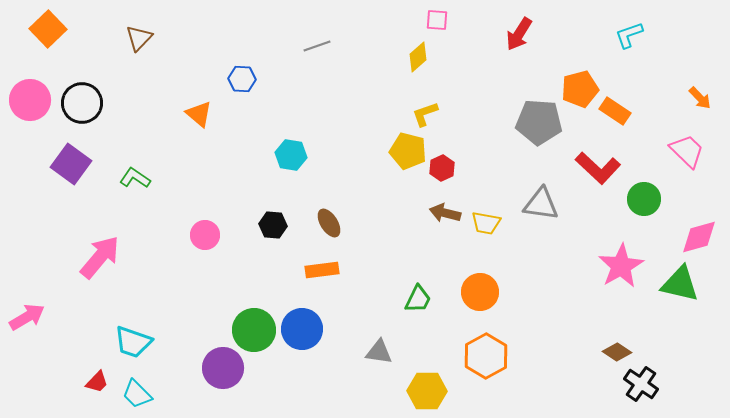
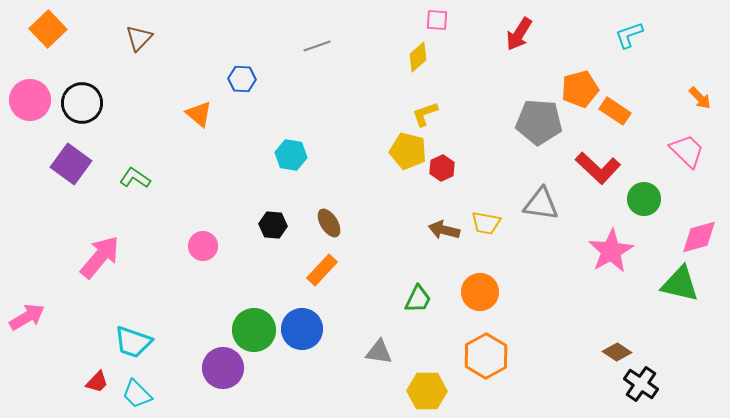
brown arrow at (445, 213): moved 1 px left, 17 px down
pink circle at (205, 235): moved 2 px left, 11 px down
pink star at (621, 266): moved 10 px left, 15 px up
orange rectangle at (322, 270): rotated 40 degrees counterclockwise
